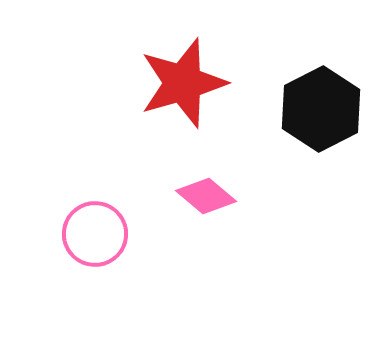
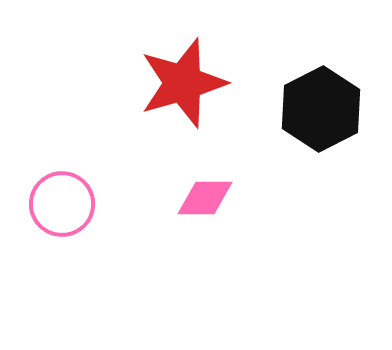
pink diamond: moved 1 px left, 2 px down; rotated 40 degrees counterclockwise
pink circle: moved 33 px left, 30 px up
